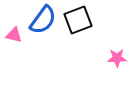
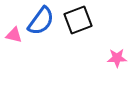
blue semicircle: moved 2 px left, 1 px down
